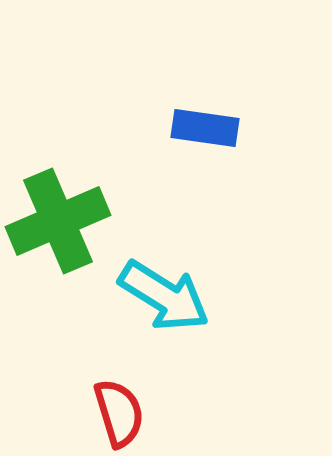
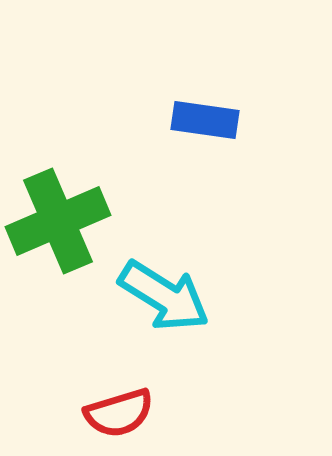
blue rectangle: moved 8 px up
red semicircle: rotated 90 degrees clockwise
